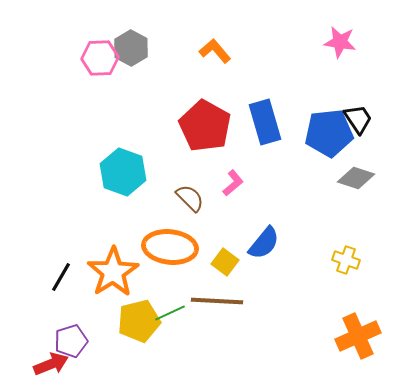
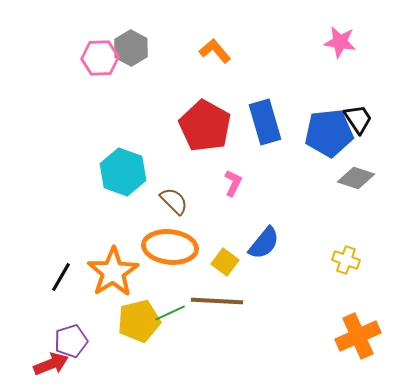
pink L-shape: rotated 24 degrees counterclockwise
brown semicircle: moved 16 px left, 3 px down
